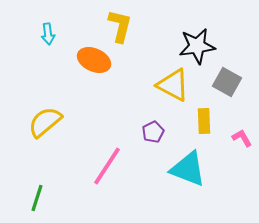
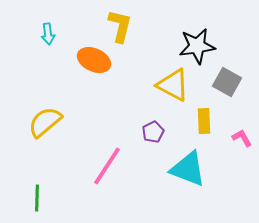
green line: rotated 16 degrees counterclockwise
